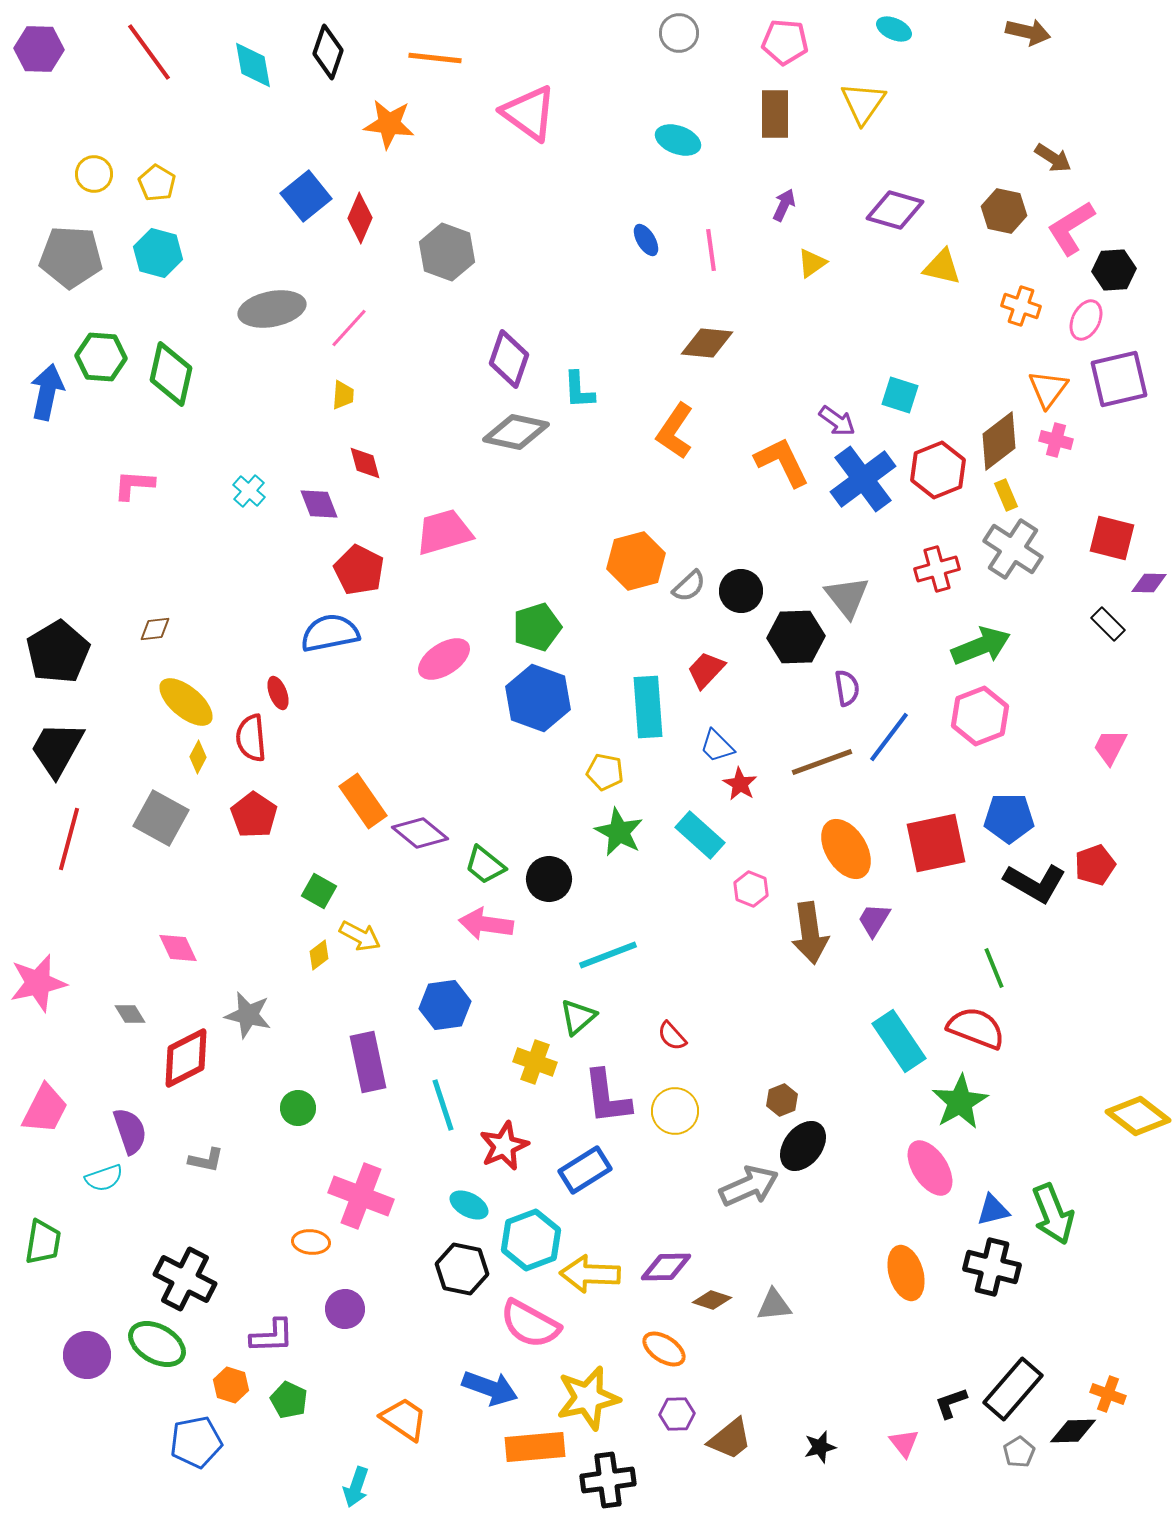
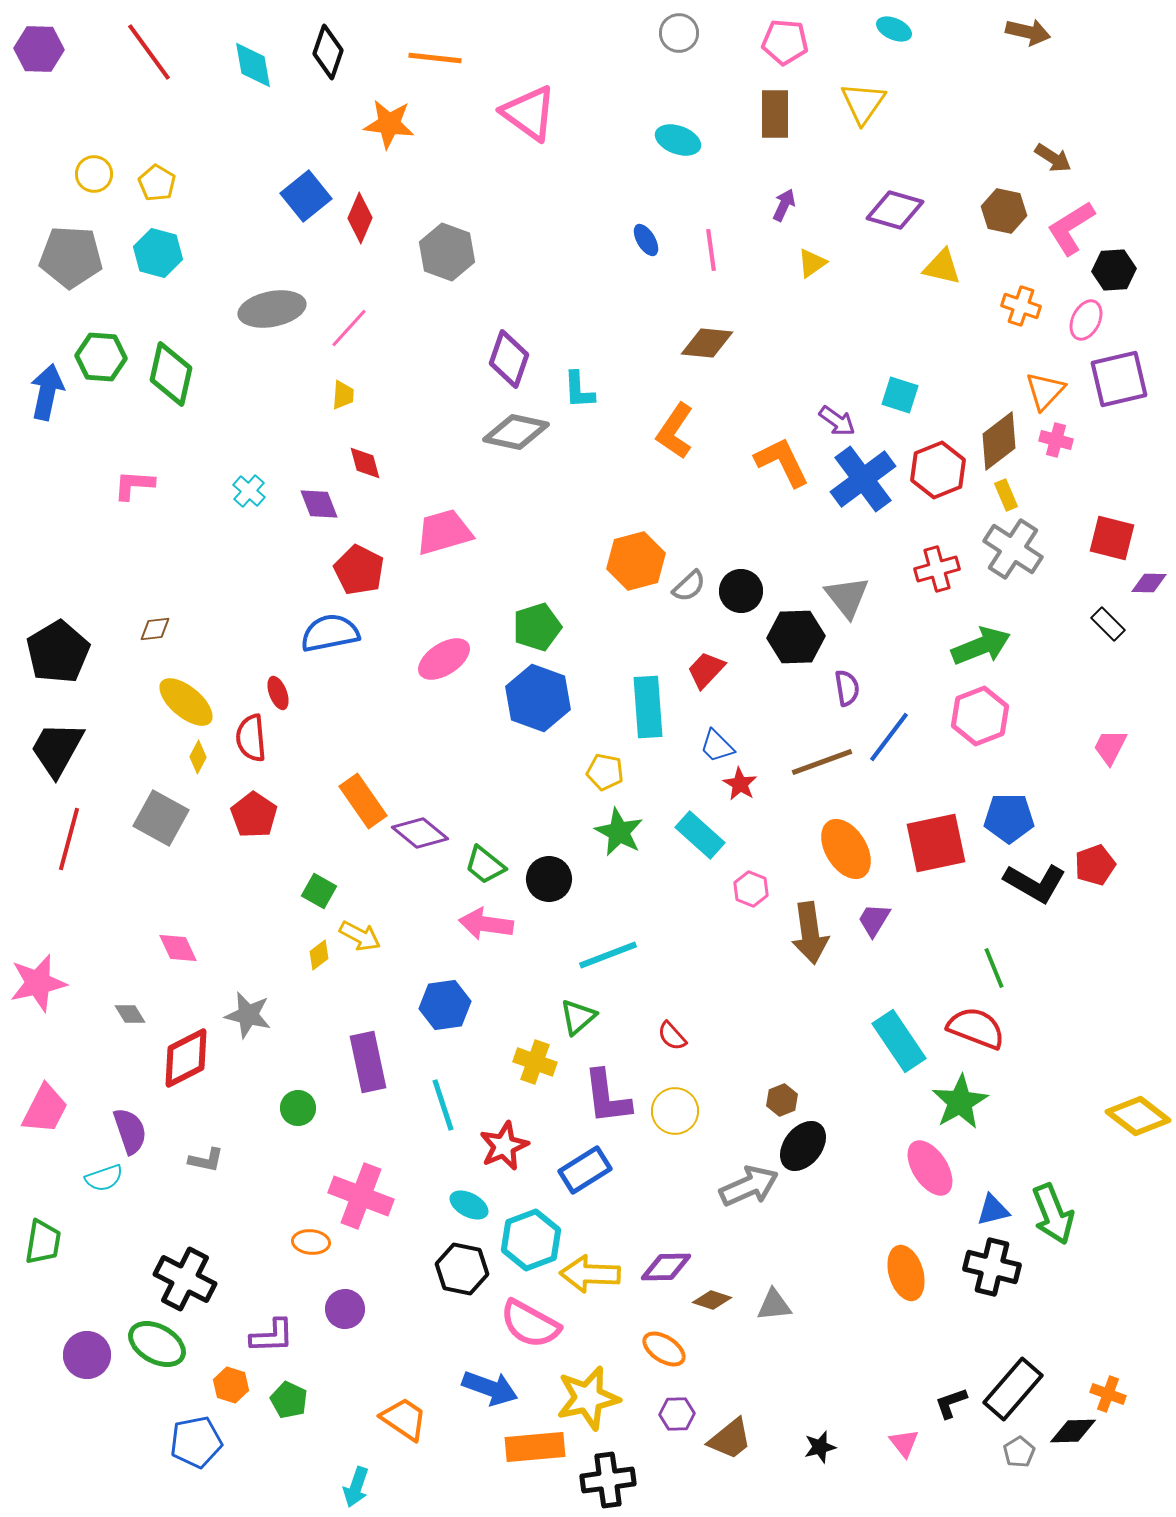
orange triangle at (1048, 389): moved 3 px left, 2 px down; rotated 6 degrees clockwise
